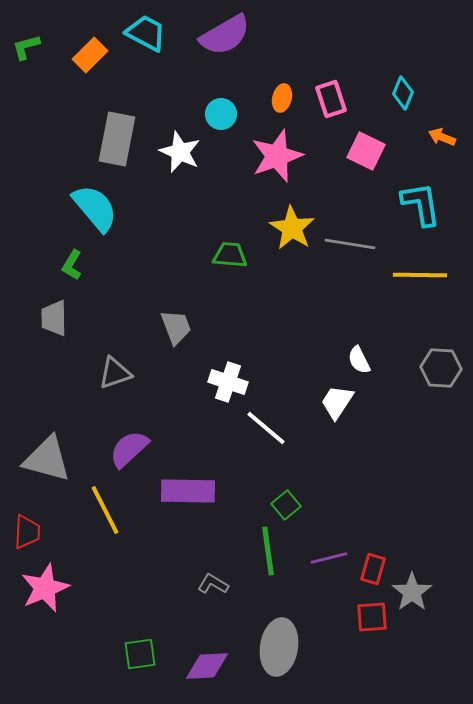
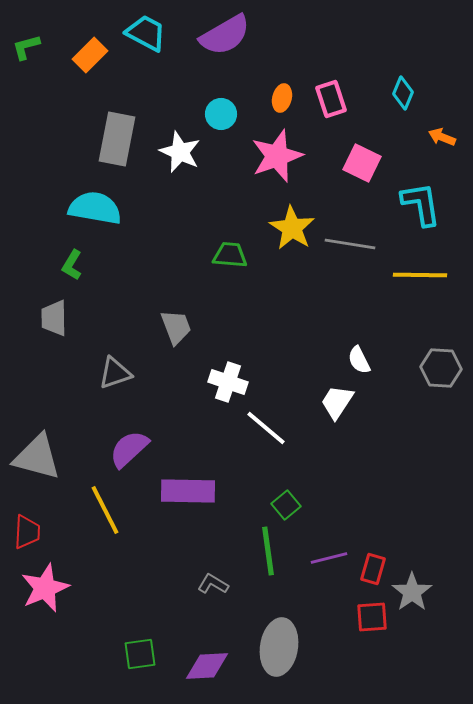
pink square at (366, 151): moved 4 px left, 12 px down
cyan semicircle at (95, 208): rotated 40 degrees counterclockwise
gray triangle at (47, 459): moved 10 px left, 2 px up
